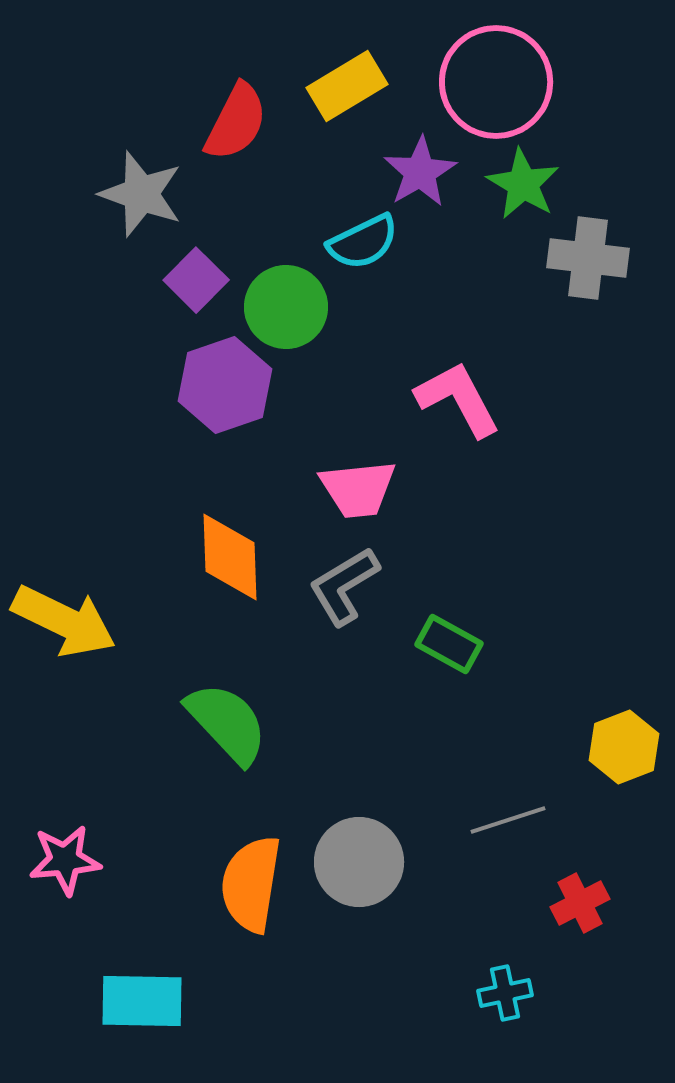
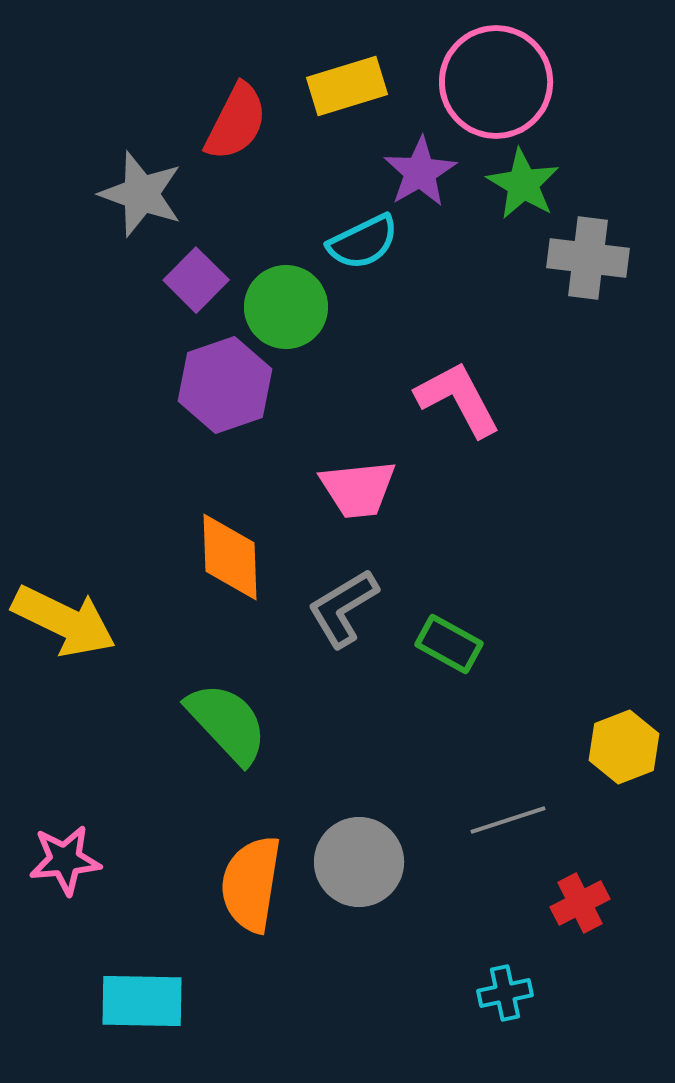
yellow rectangle: rotated 14 degrees clockwise
gray L-shape: moved 1 px left, 22 px down
